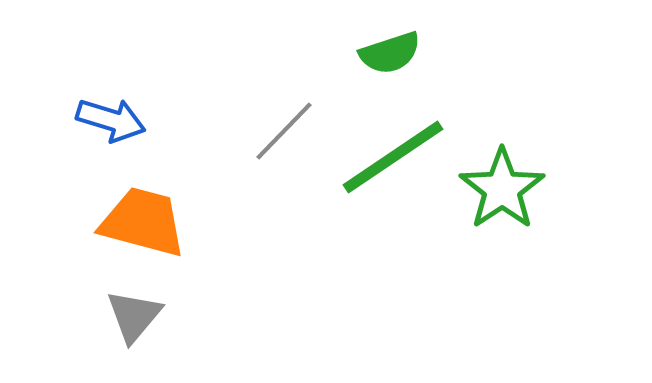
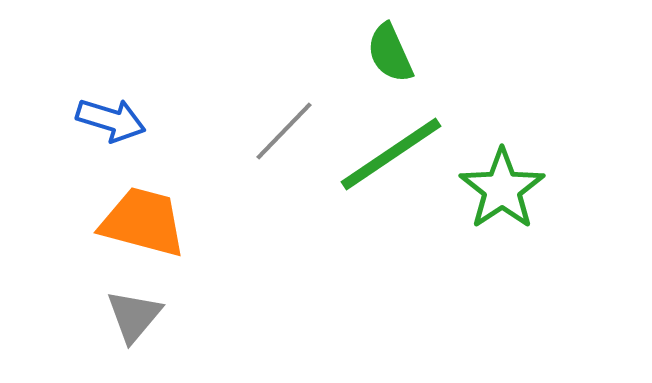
green semicircle: rotated 84 degrees clockwise
green line: moved 2 px left, 3 px up
